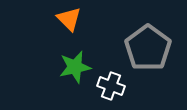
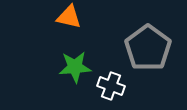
orange triangle: moved 2 px up; rotated 32 degrees counterclockwise
green star: rotated 8 degrees clockwise
